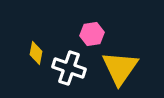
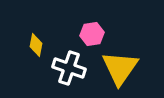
yellow diamond: moved 8 px up
